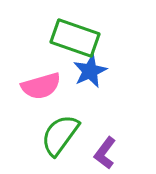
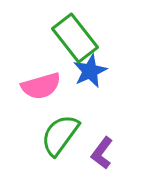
green rectangle: rotated 33 degrees clockwise
purple L-shape: moved 3 px left
